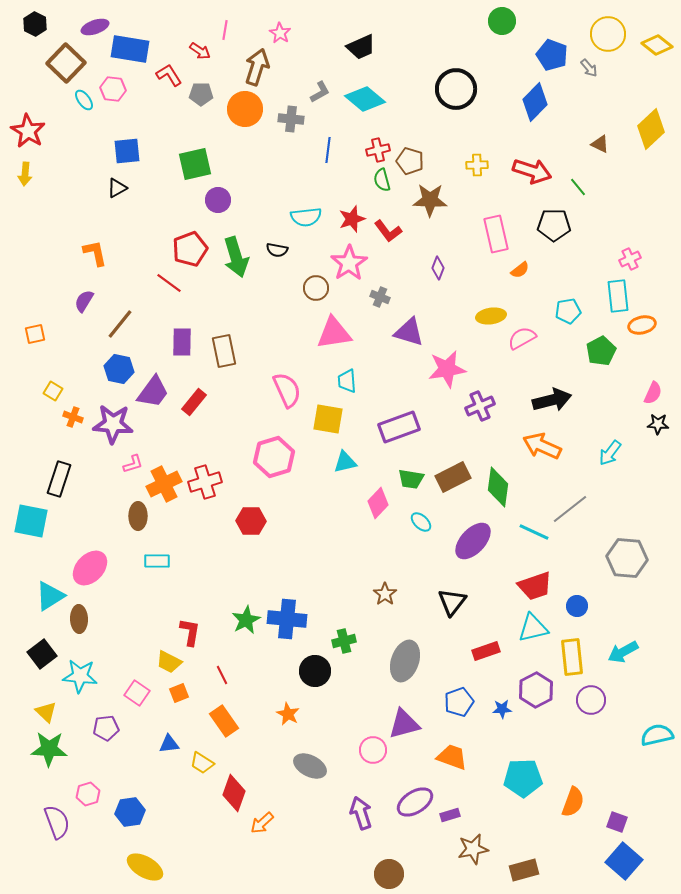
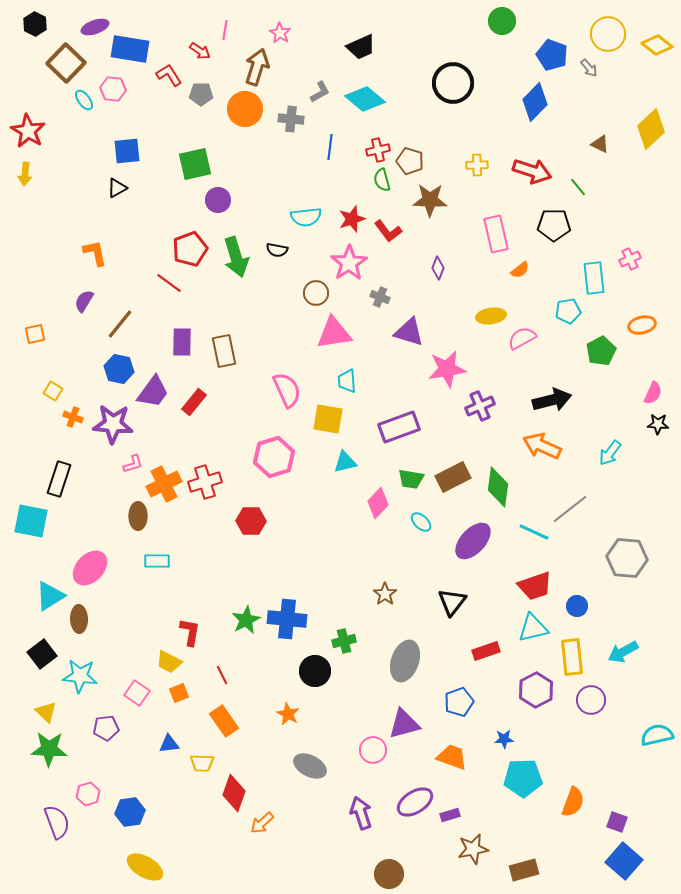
black circle at (456, 89): moved 3 px left, 6 px up
blue line at (328, 150): moved 2 px right, 3 px up
brown circle at (316, 288): moved 5 px down
cyan rectangle at (618, 296): moved 24 px left, 18 px up
blue star at (502, 709): moved 2 px right, 30 px down
yellow trapezoid at (202, 763): rotated 30 degrees counterclockwise
